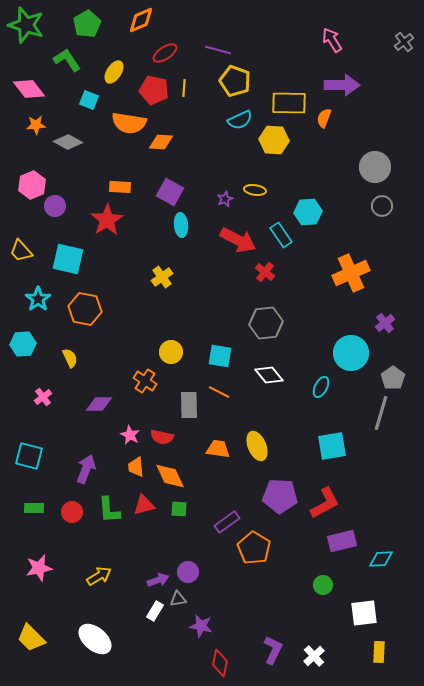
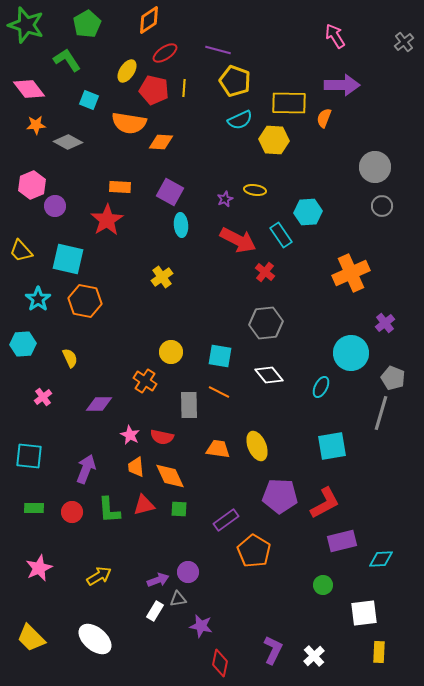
orange diamond at (141, 20): moved 8 px right; rotated 12 degrees counterclockwise
pink arrow at (332, 40): moved 3 px right, 4 px up
yellow ellipse at (114, 72): moved 13 px right, 1 px up
orange hexagon at (85, 309): moved 8 px up
gray pentagon at (393, 378): rotated 15 degrees counterclockwise
cyan square at (29, 456): rotated 8 degrees counterclockwise
purple rectangle at (227, 522): moved 1 px left, 2 px up
orange pentagon at (254, 548): moved 3 px down
pink star at (39, 568): rotated 12 degrees counterclockwise
